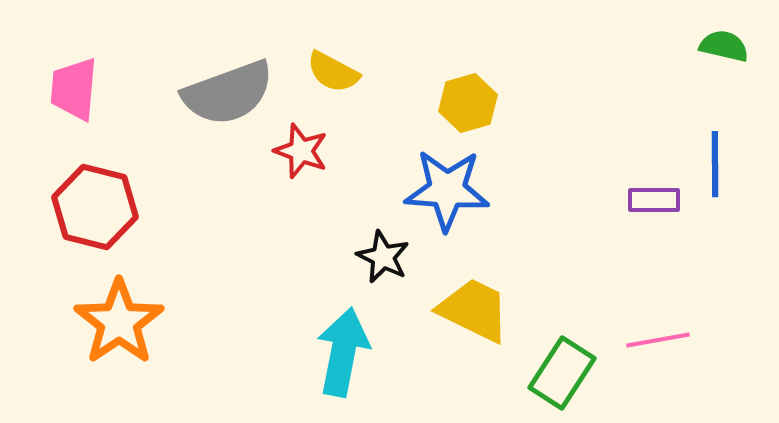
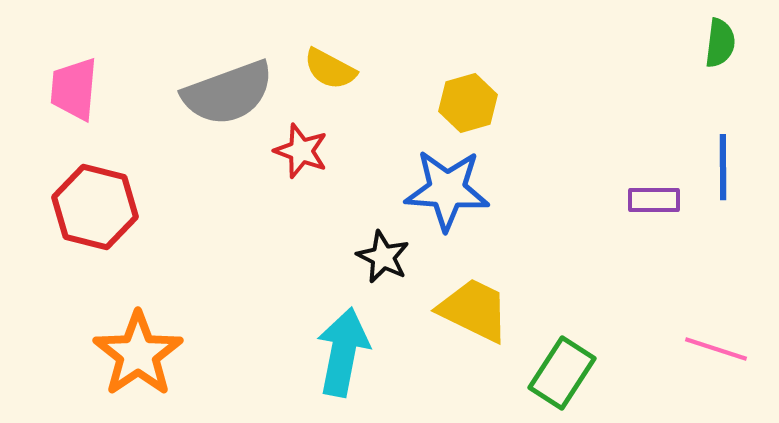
green semicircle: moved 4 px left, 3 px up; rotated 84 degrees clockwise
yellow semicircle: moved 3 px left, 3 px up
blue line: moved 8 px right, 3 px down
orange star: moved 19 px right, 32 px down
pink line: moved 58 px right, 9 px down; rotated 28 degrees clockwise
